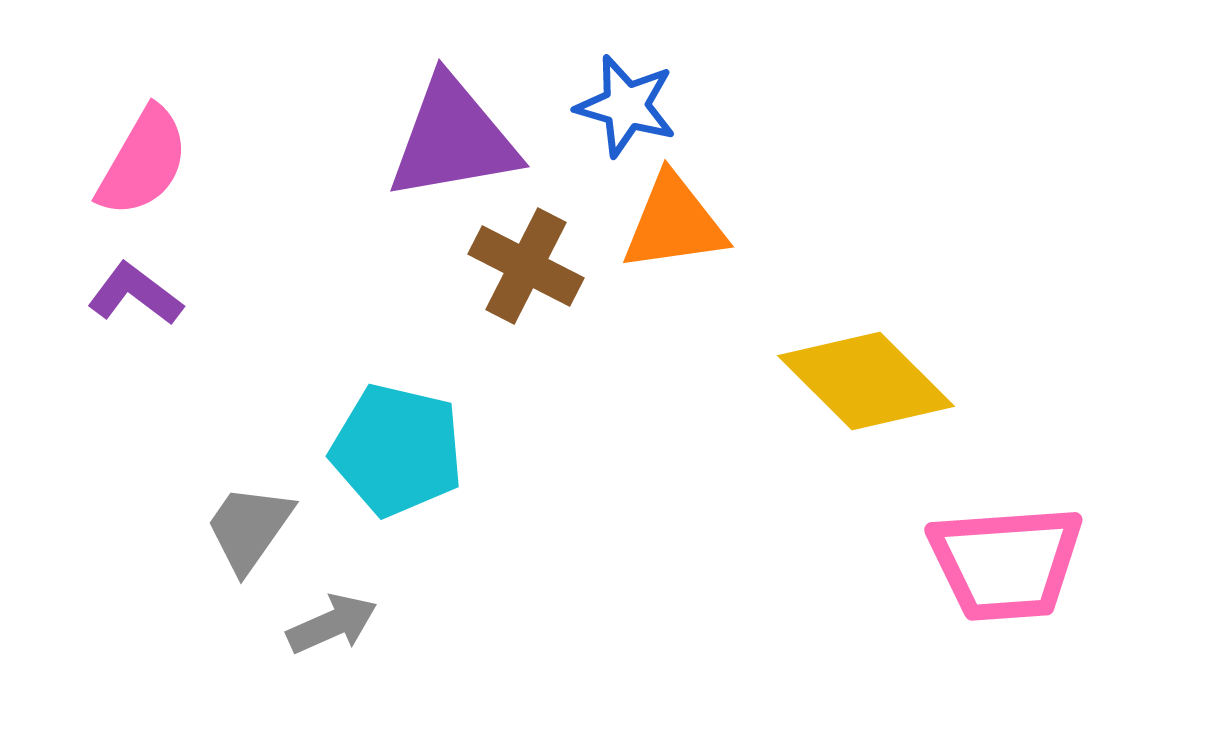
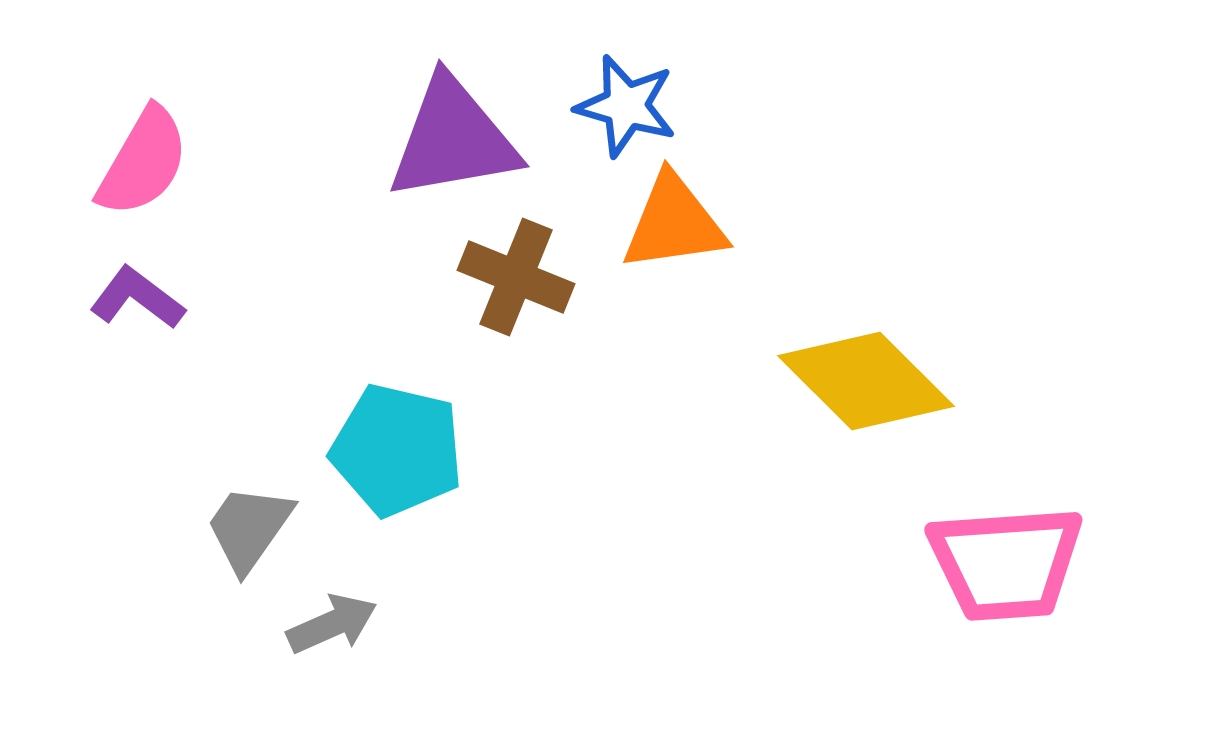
brown cross: moved 10 px left, 11 px down; rotated 5 degrees counterclockwise
purple L-shape: moved 2 px right, 4 px down
